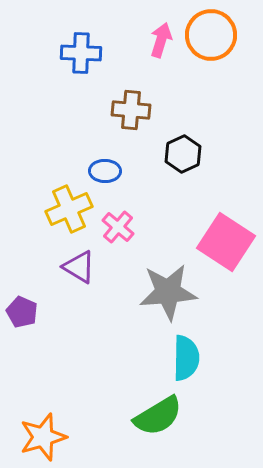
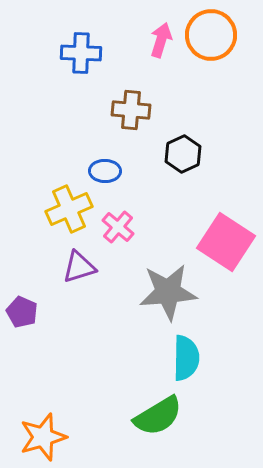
purple triangle: rotated 48 degrees counterclockwise
